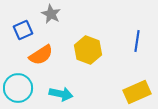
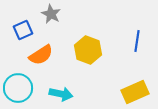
yellow rectangle: moved 2 px left
